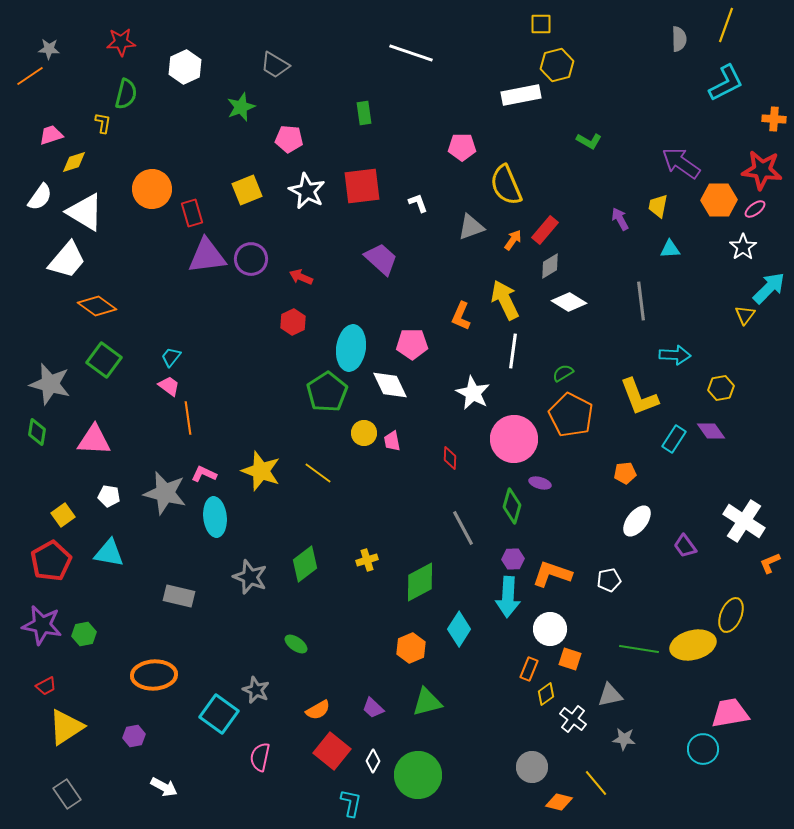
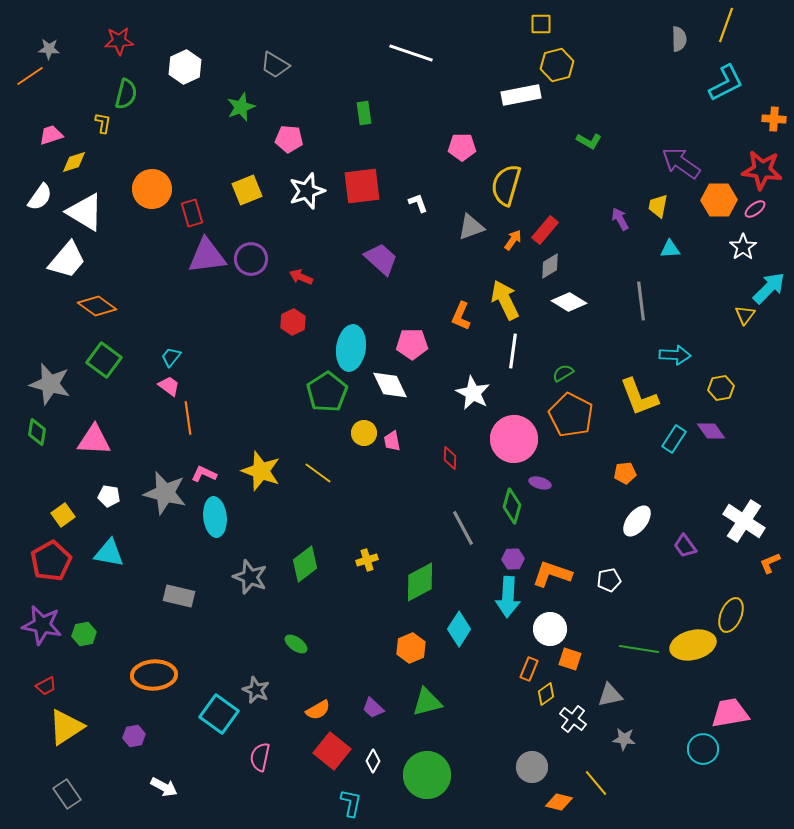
red star at (121, 42): moved 2 px left, 1 px up
yellow semicircle at (506, 185): rotated 39 degrees clockwise
white star at (307, 191): rotated 27 degrees clockwise
green circle at (418, 775): moved 9 px right
